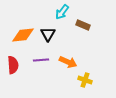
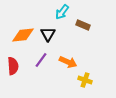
purple line: rotated 49 degrees counterclockwise
red semicircle: moved 1 px down
